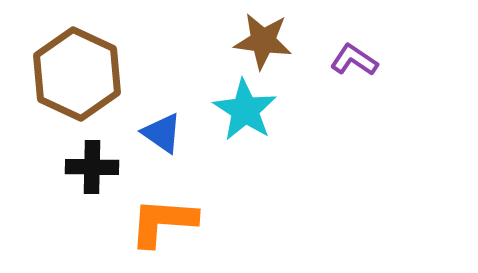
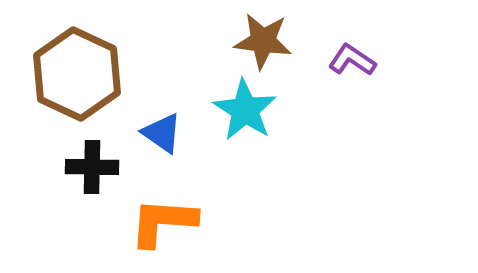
purple L-shape: moved 2 px left
